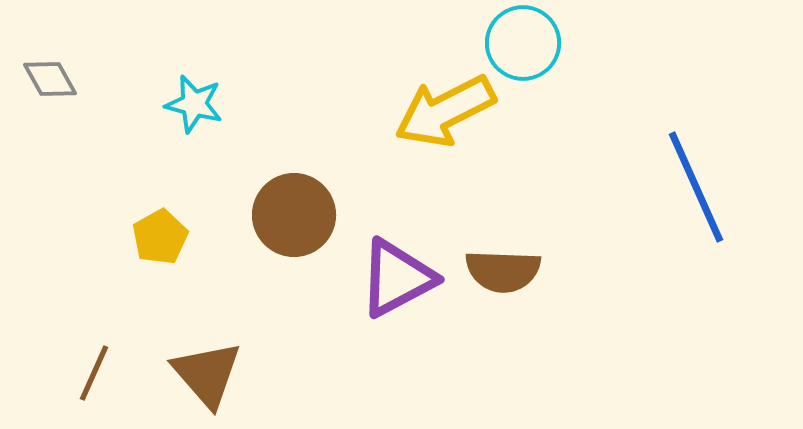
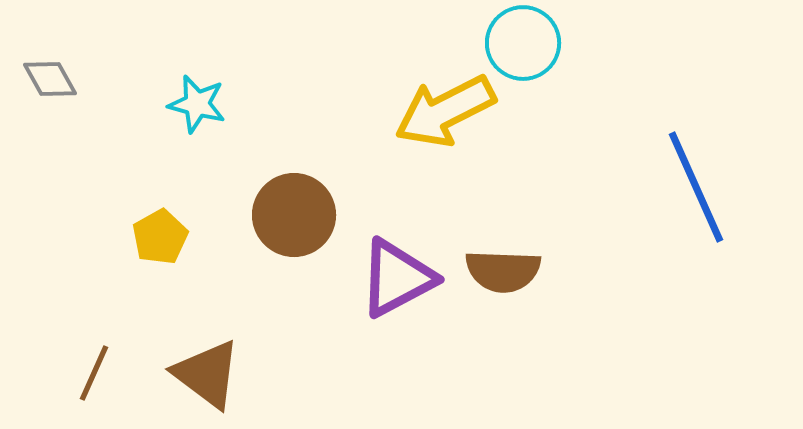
cyan star: moved 3 px right
brown triangle: rotated 12 degrees counterclockwise
